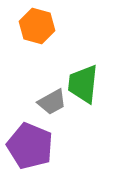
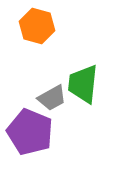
gray trapezoid: moved 4 px up
purple pentagon: moved 14 px up
